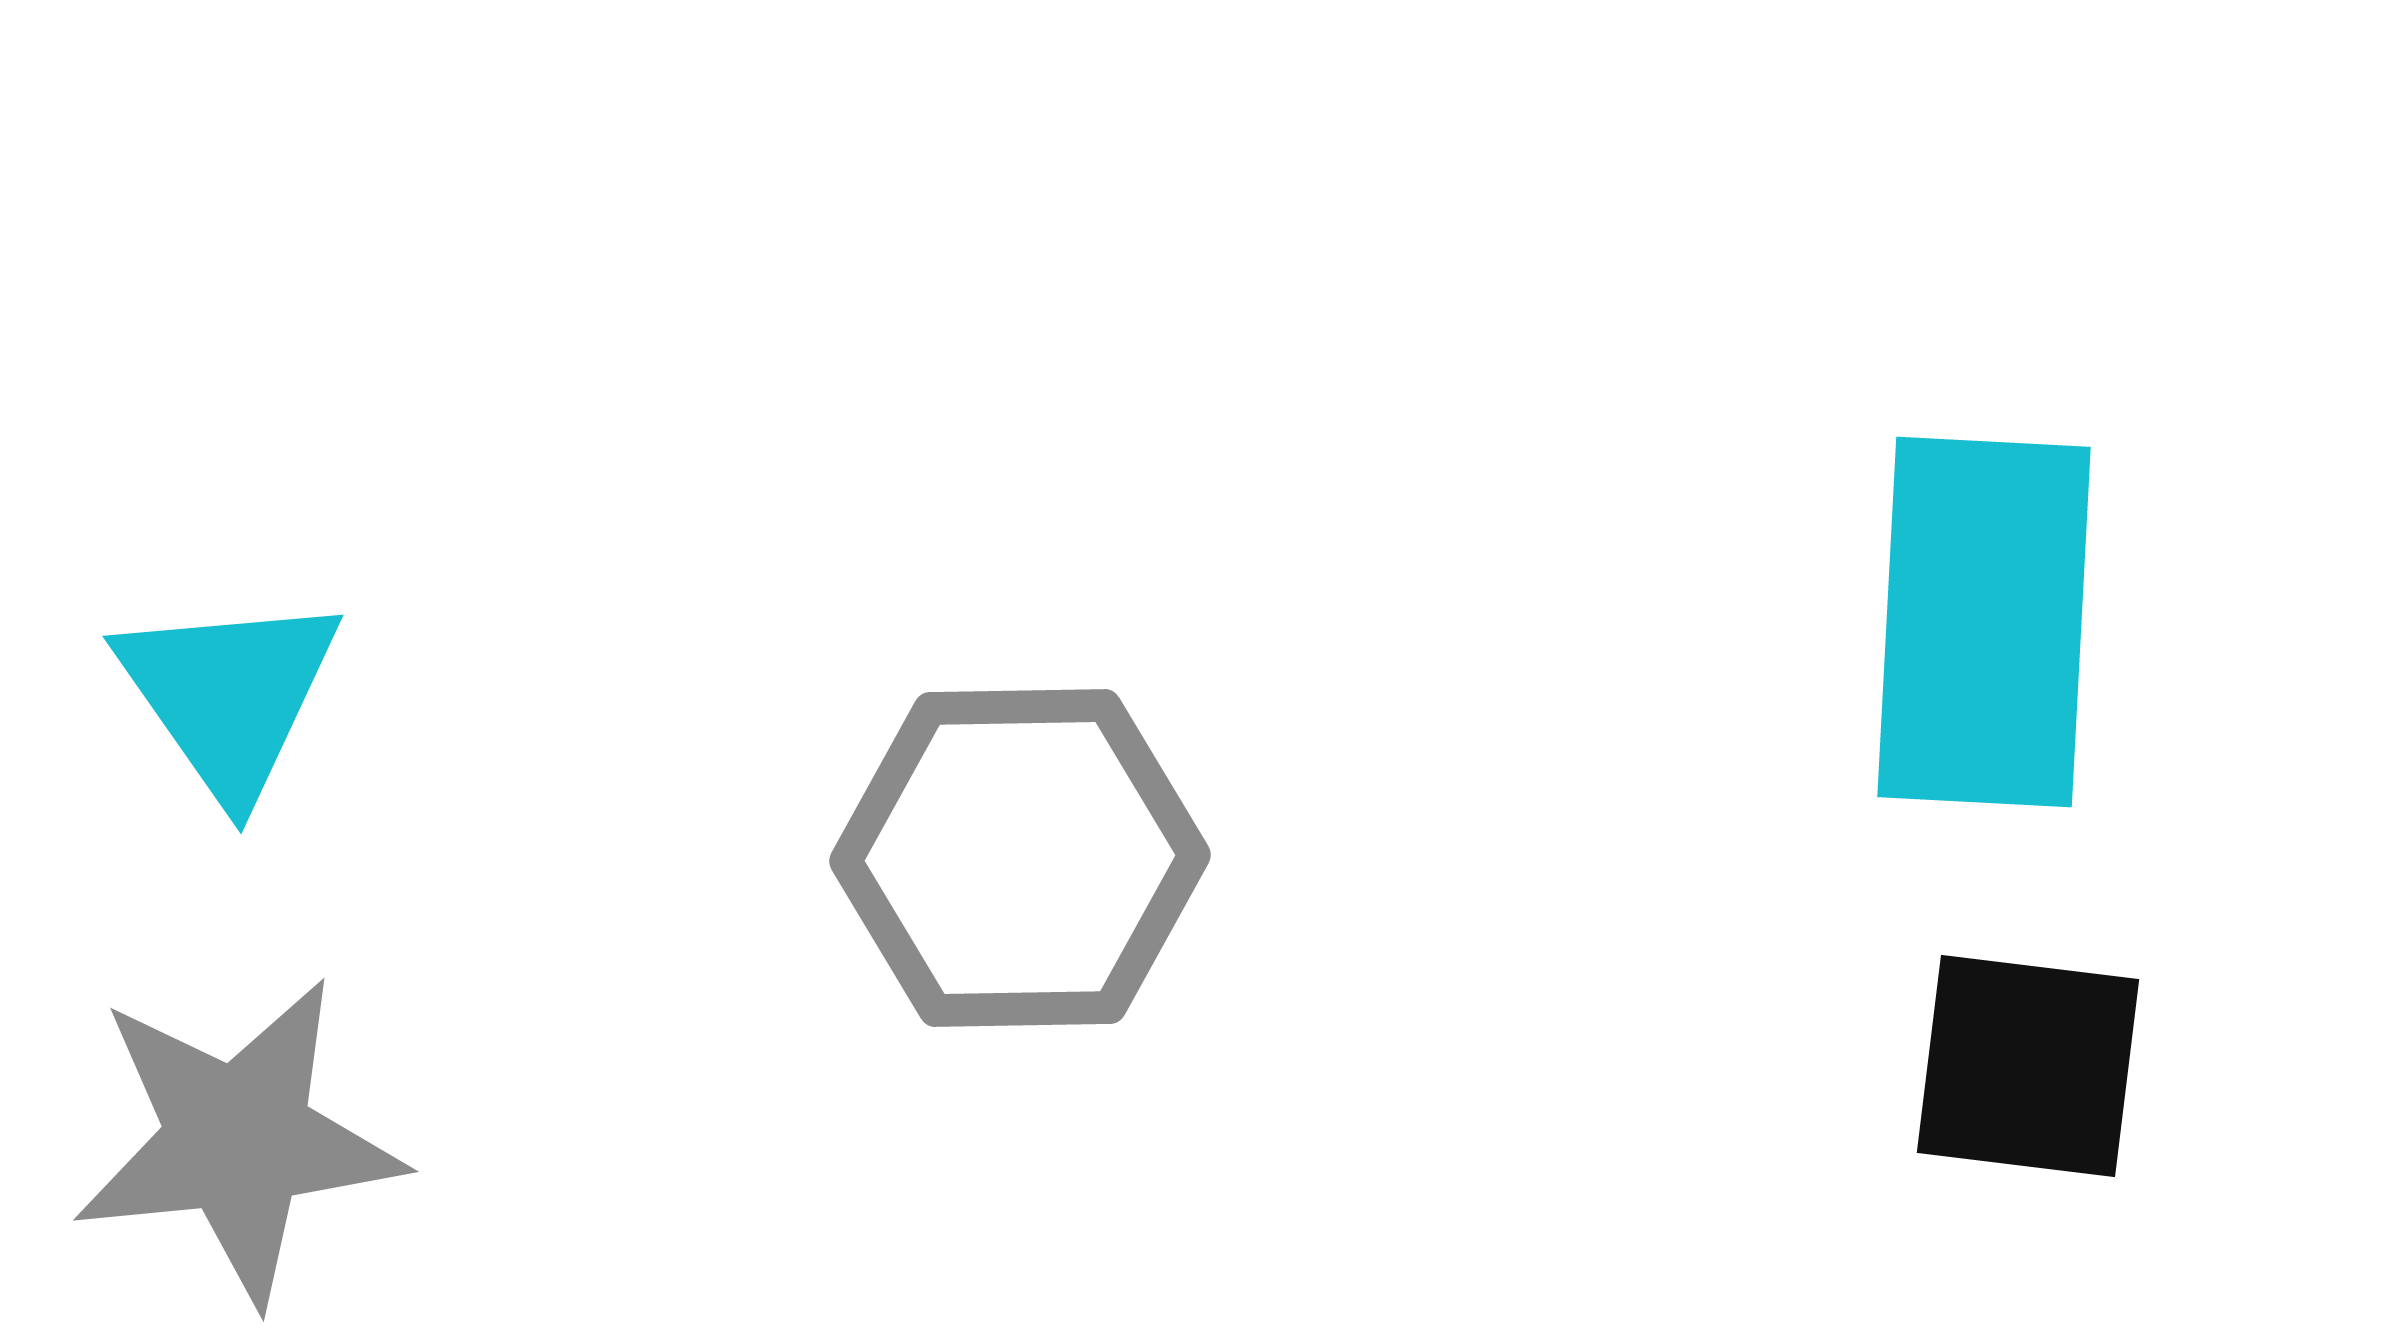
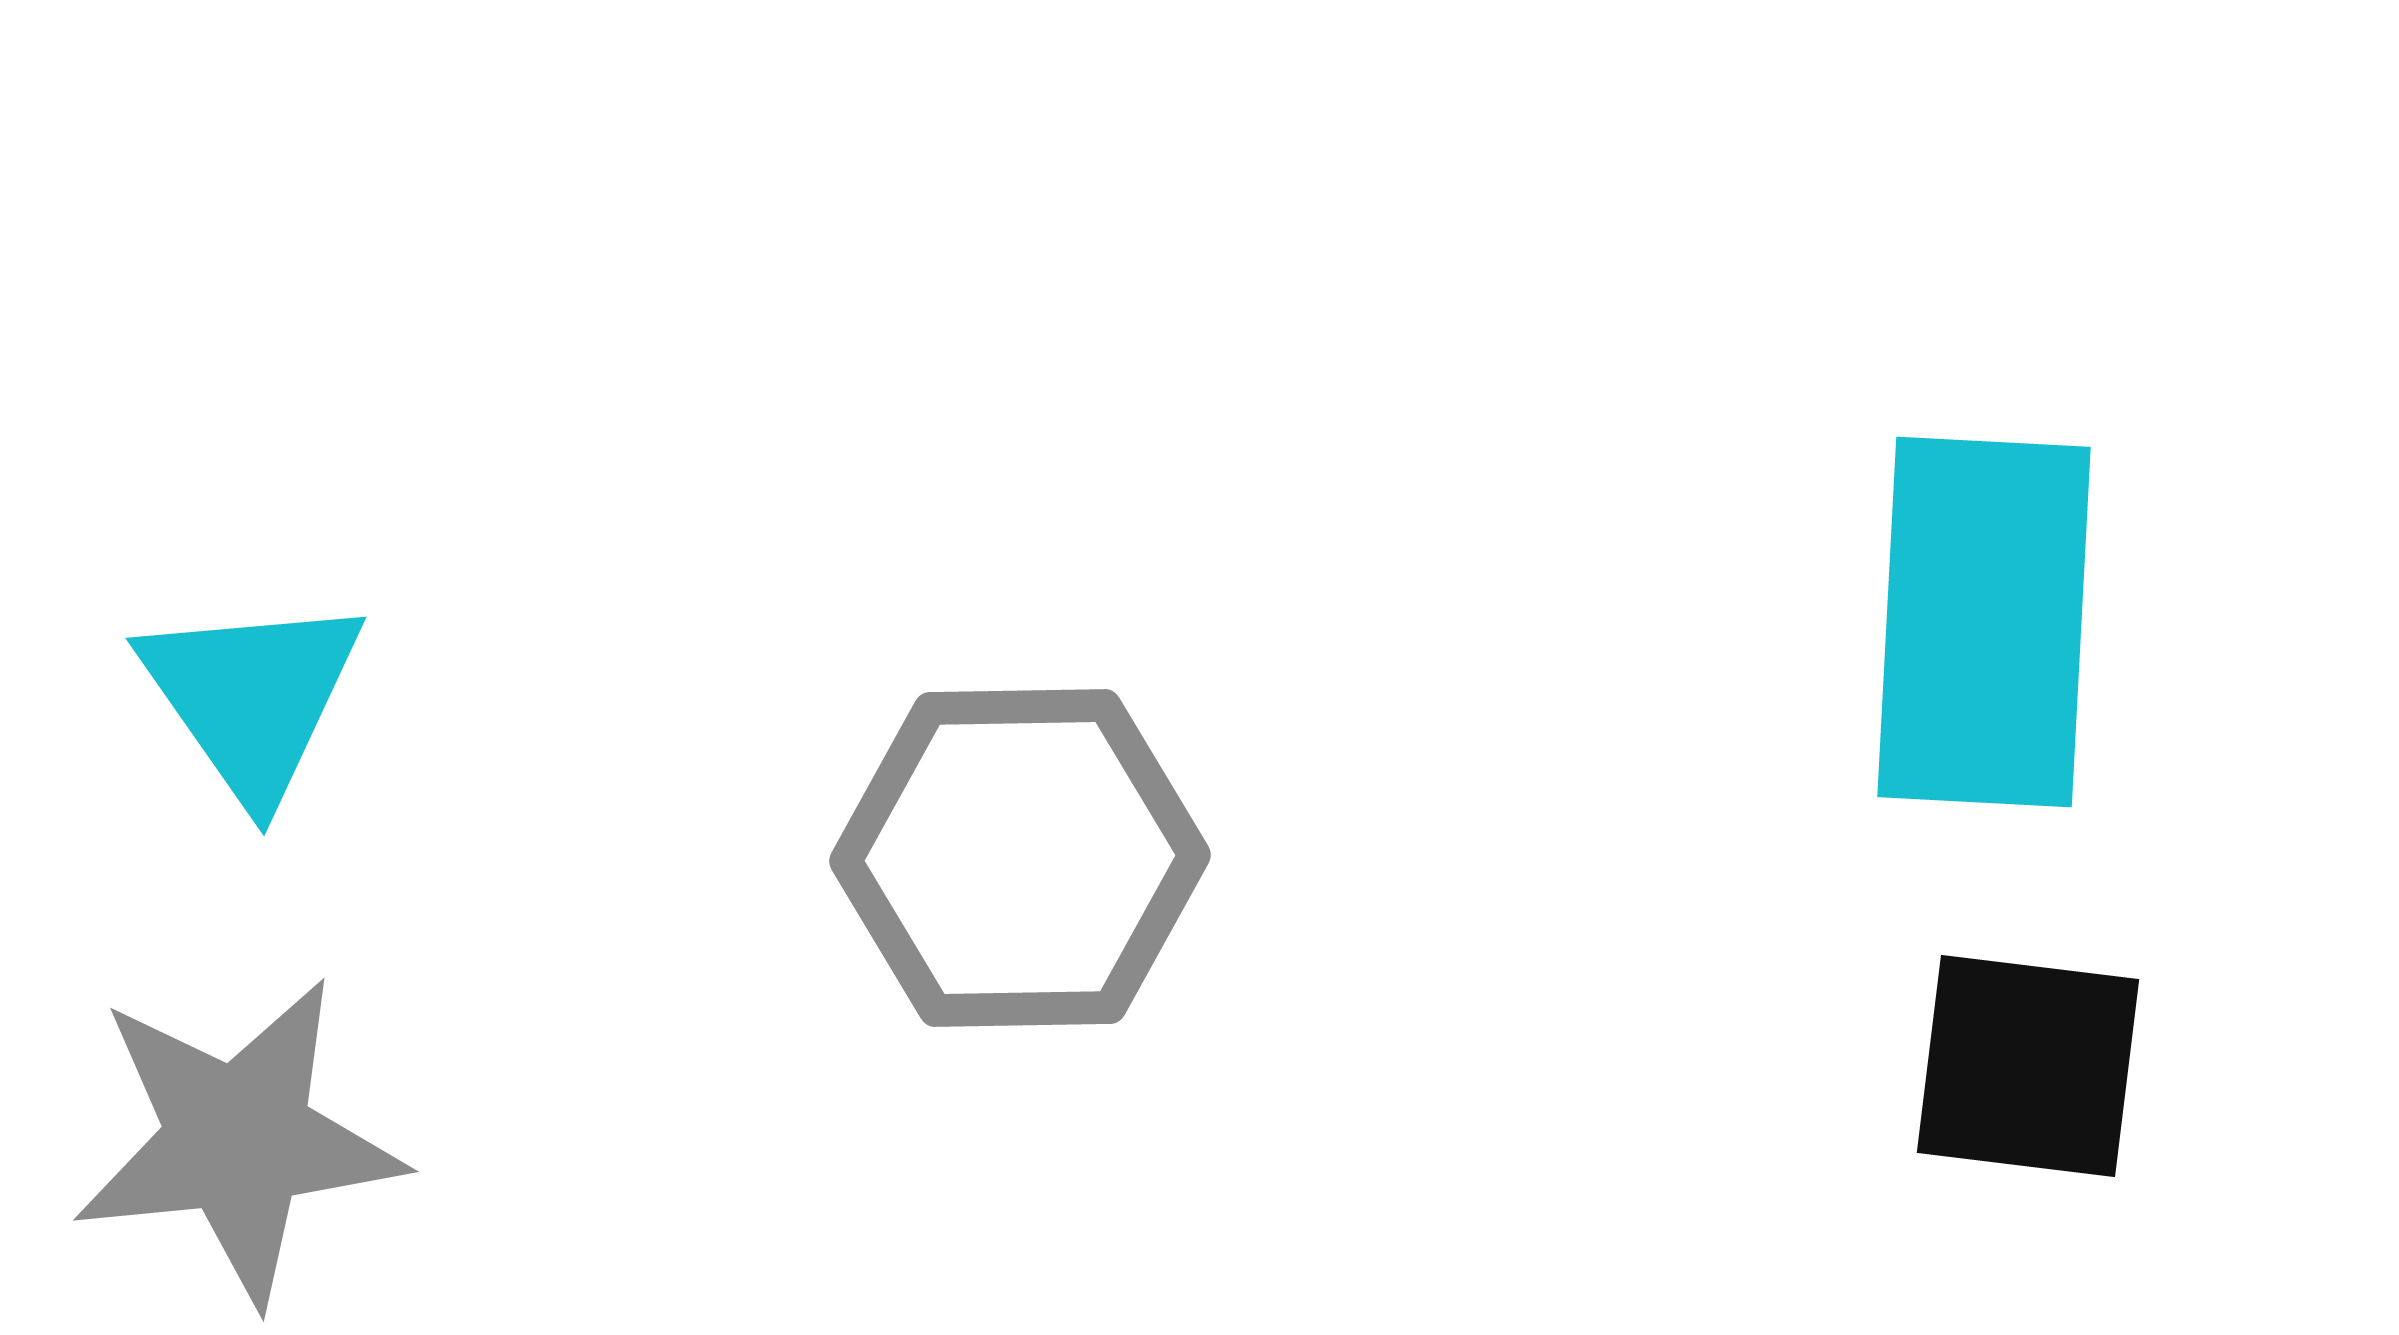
cyan triangle: moved 23 px right, 2 px down
